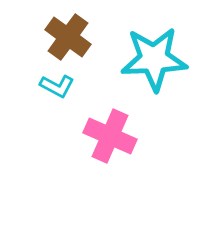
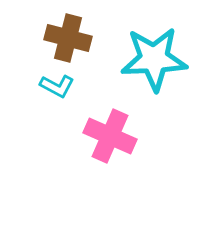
brown cross: moved 1 px down; rotated 21 degrees counterclockwise
